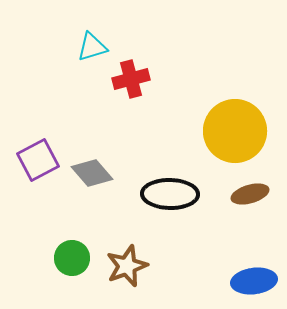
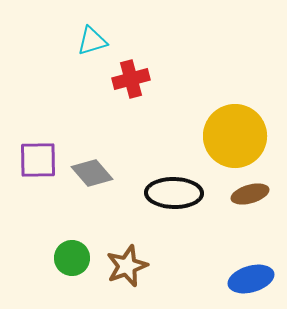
cyan triangle: moved 6 px up
yellow circle: moved 5 px down
purple square: rotated 27 degrees clockwise
black ellipse: moved 4 px right, 1 px up
blue ellipse: moved 3 px left, 2 px up; rotated 9 degrees counterclockwise
